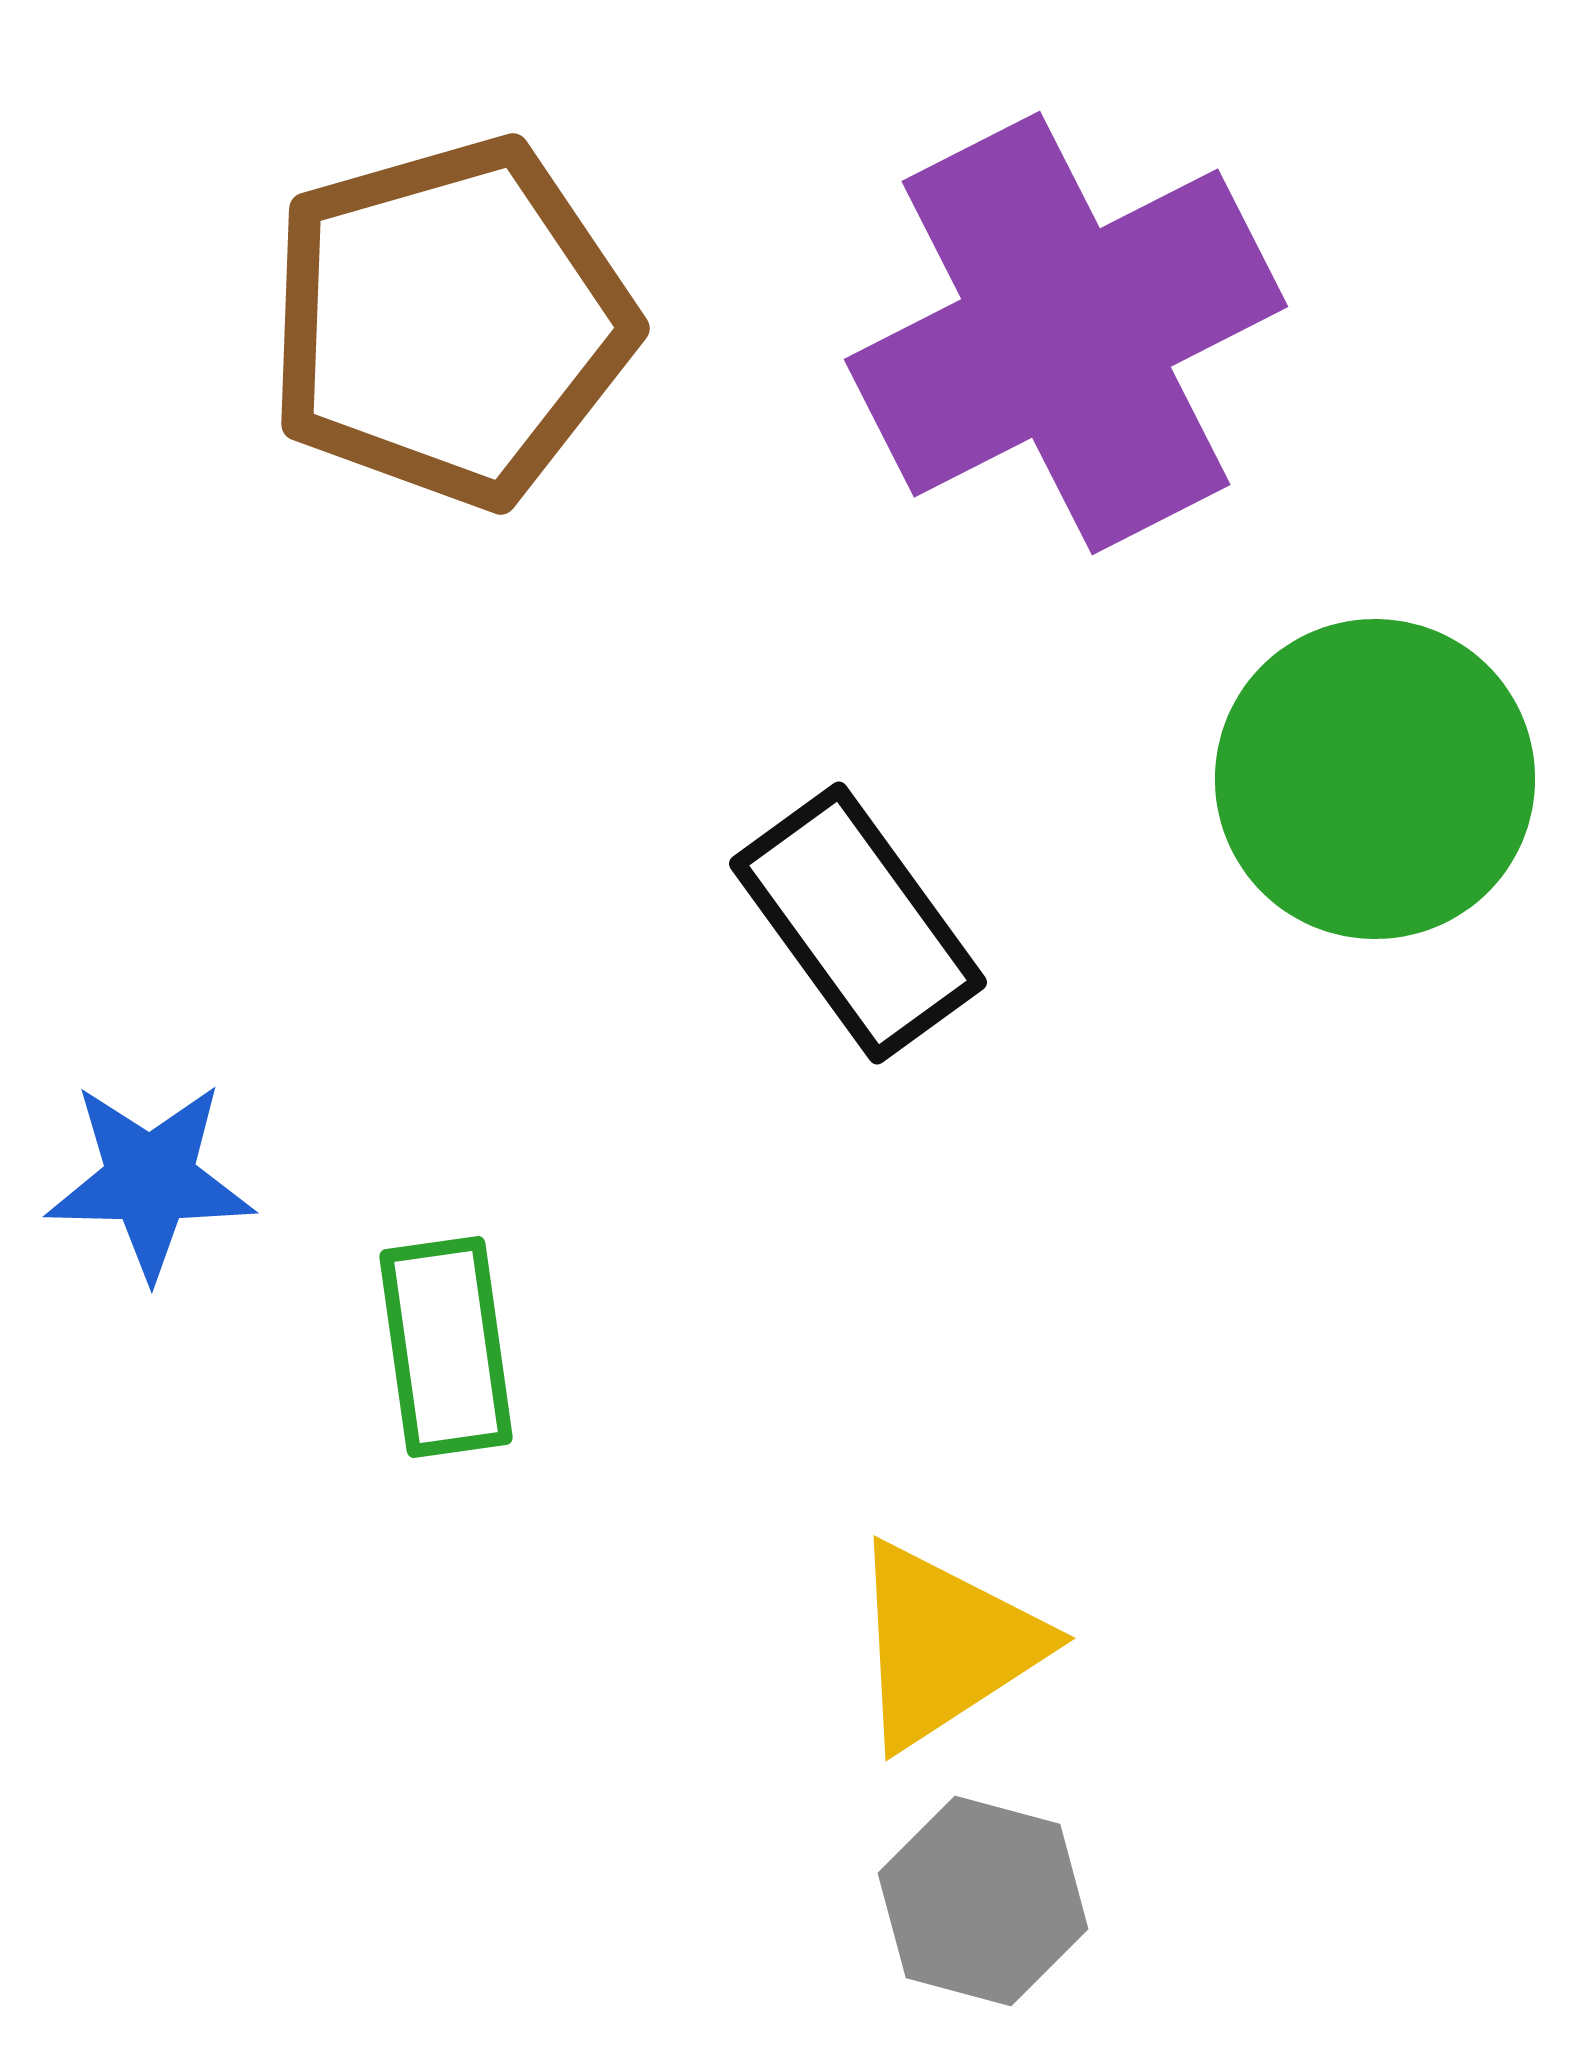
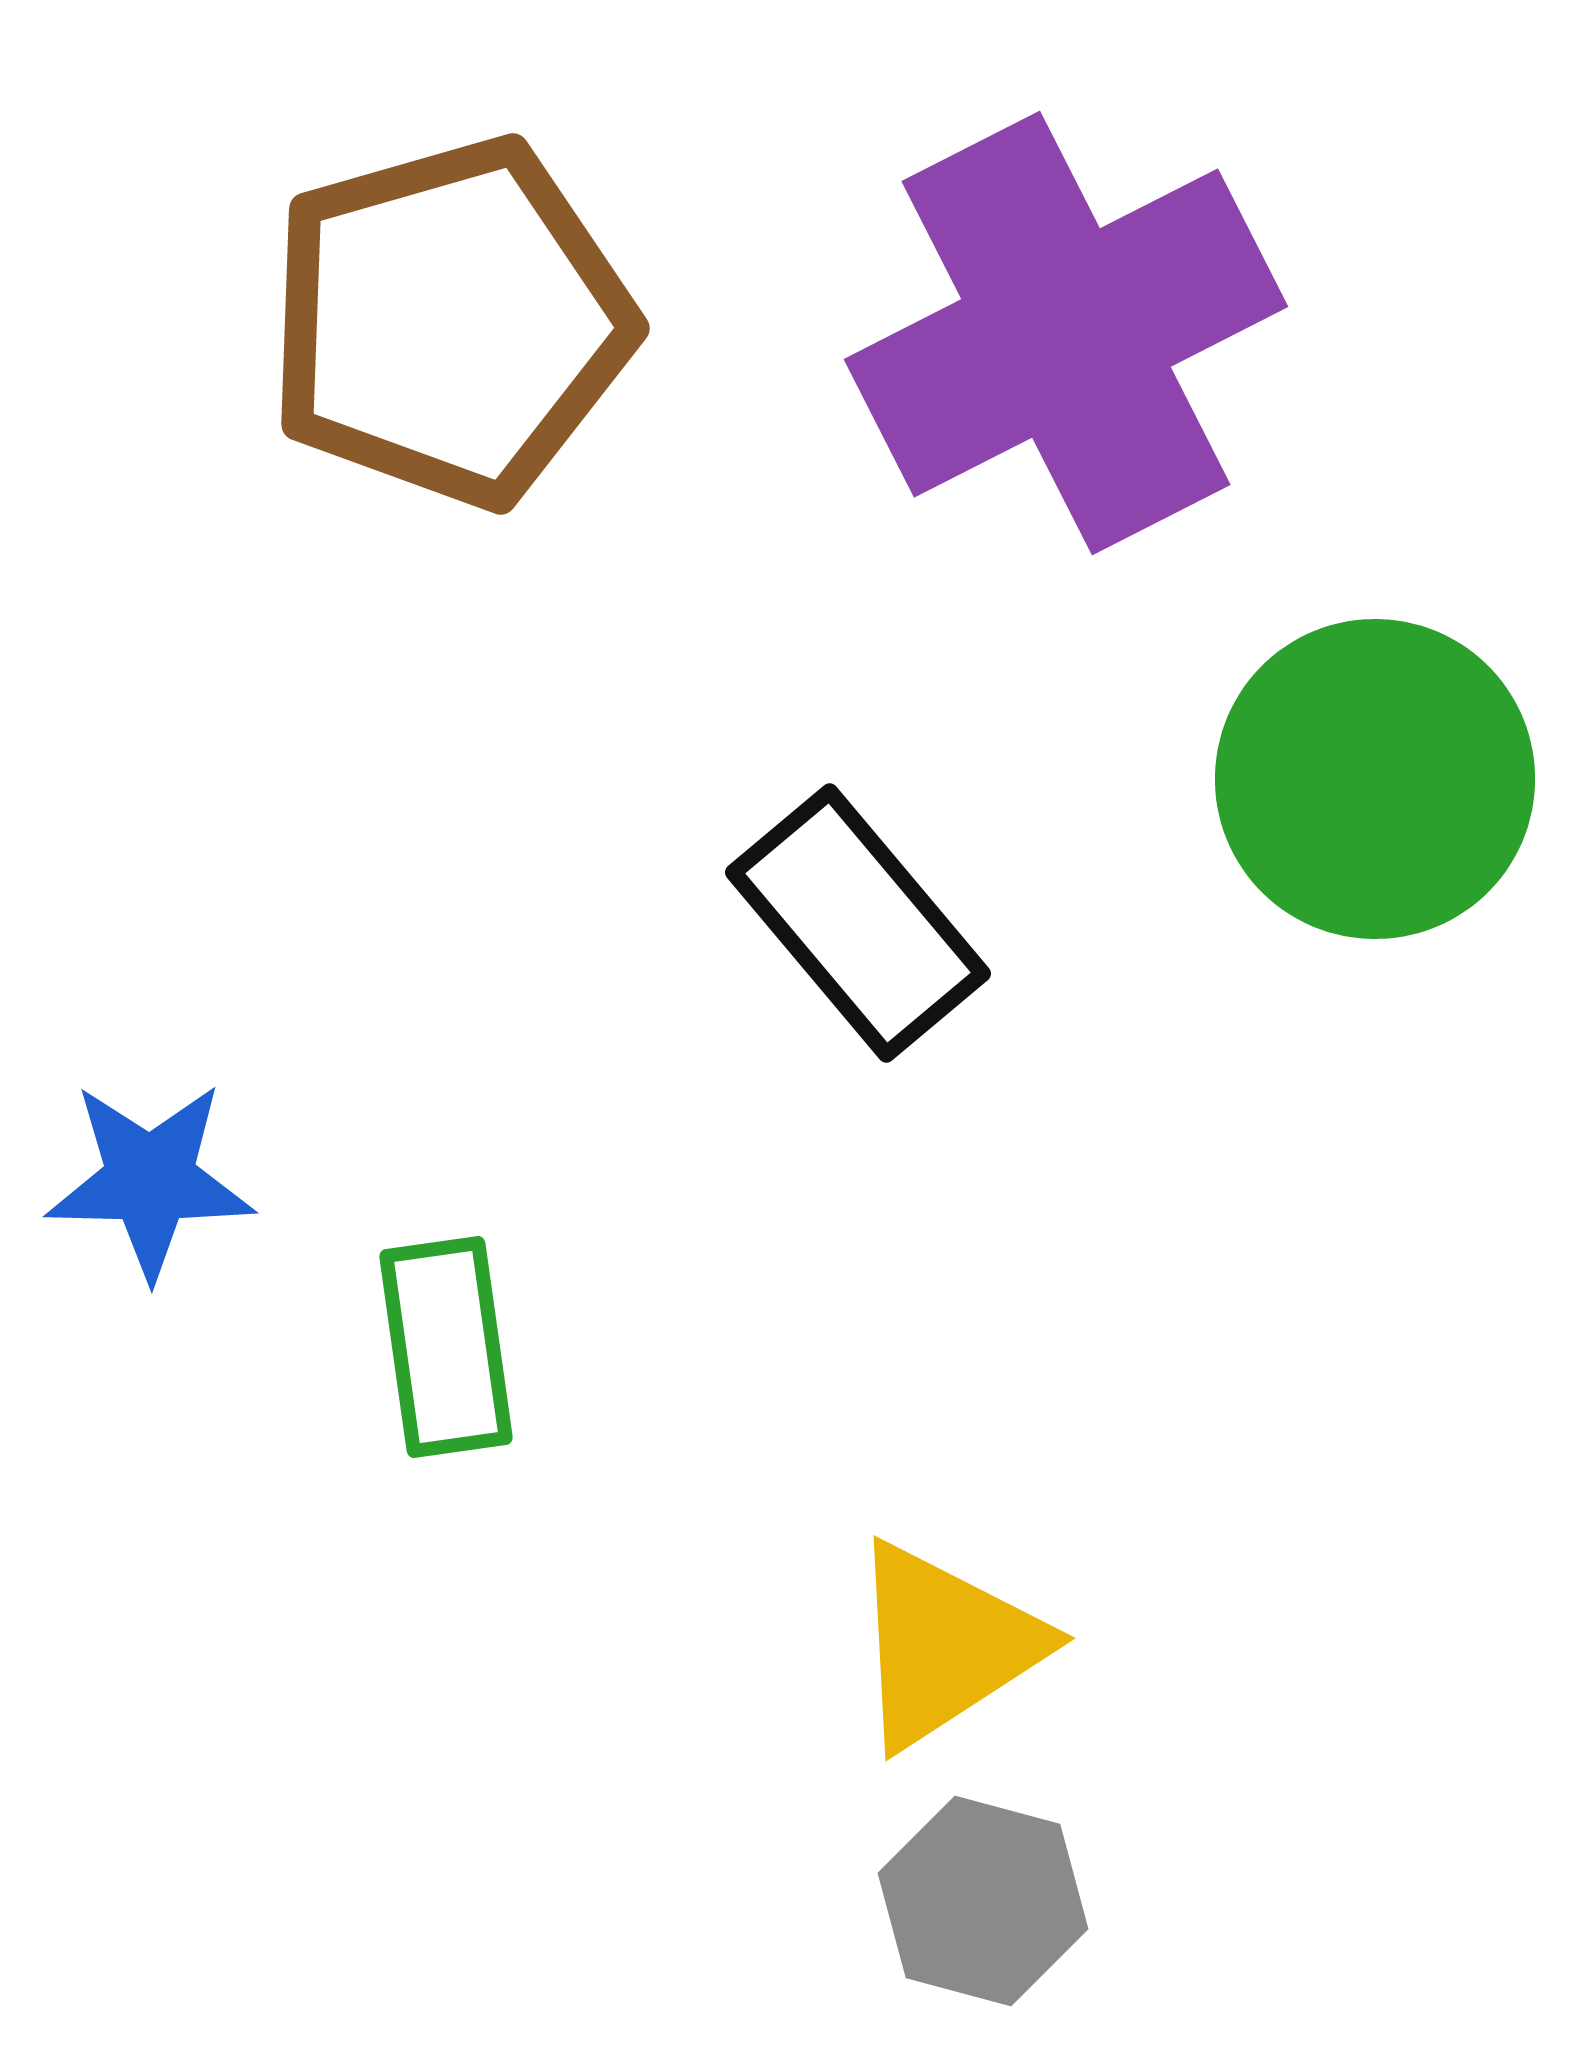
black rectangle: rotated 4 degrees counterclockwise
